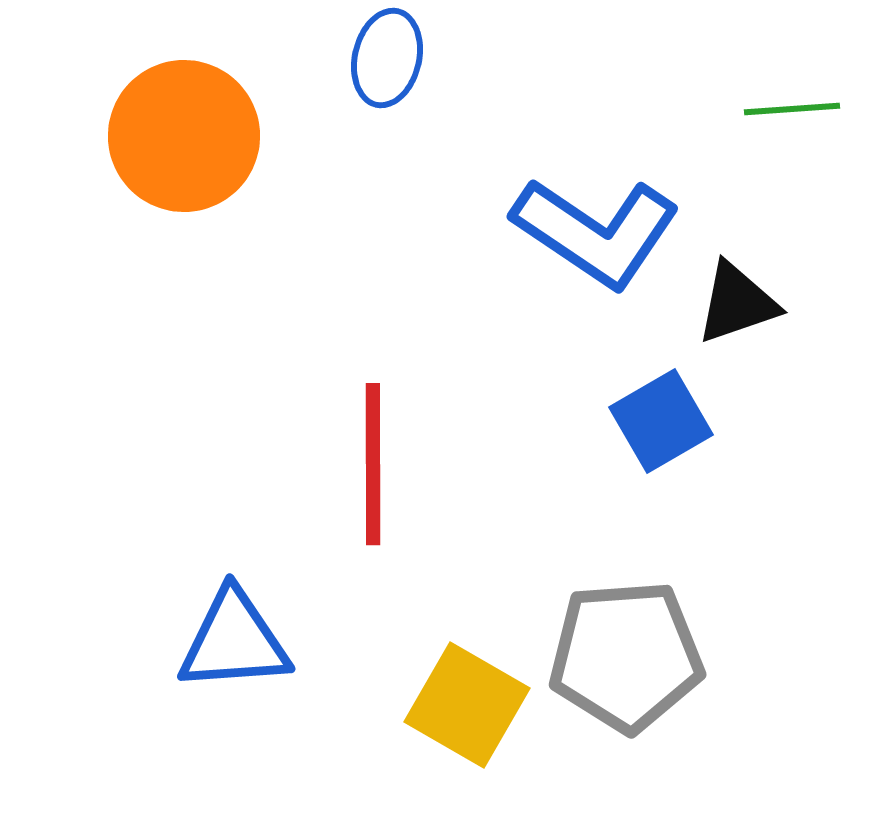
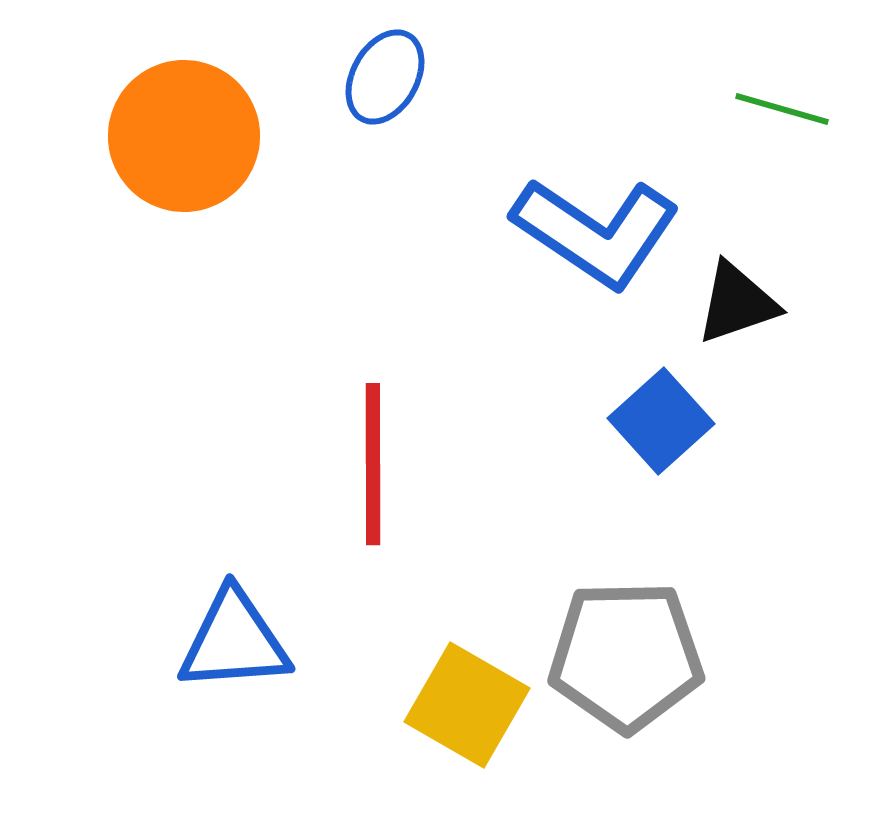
blue ellipse: moved 2 px left, 19 px down; rotated 16 degrees clockwise
green line: moved 10 px left; rotated 20 degrees clockwise
blue square: rotated 12 degrees counterclockwise
gray pentagon: rotated 3 degrees clockwise
